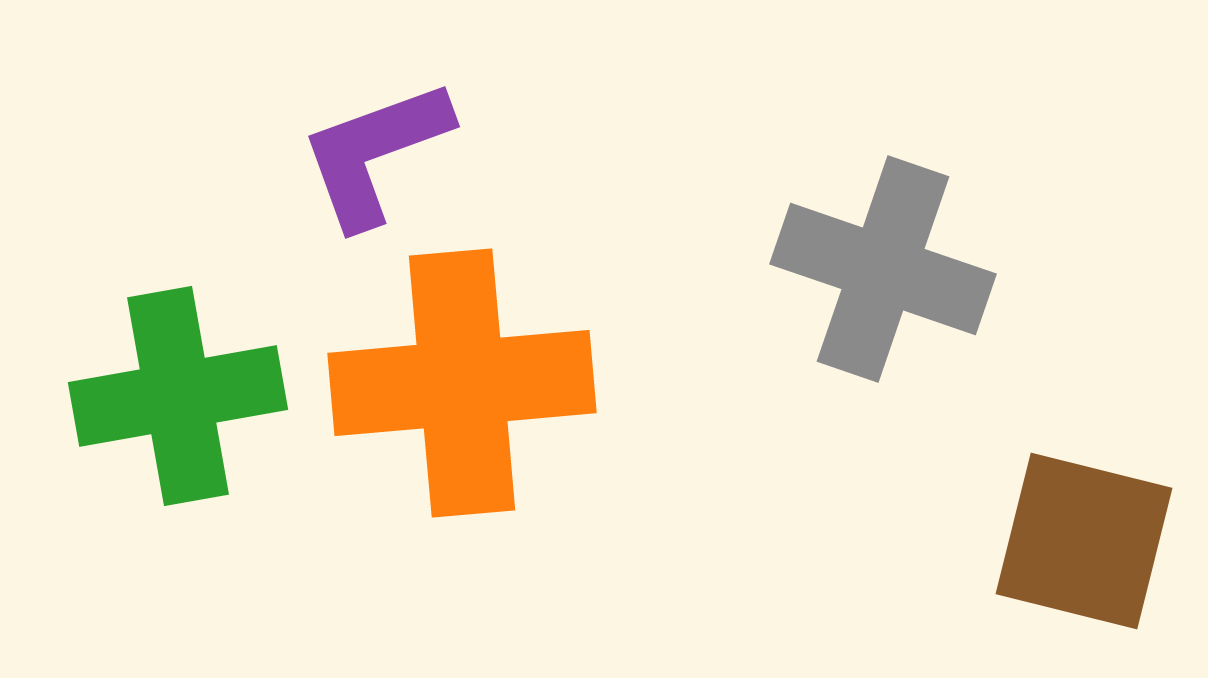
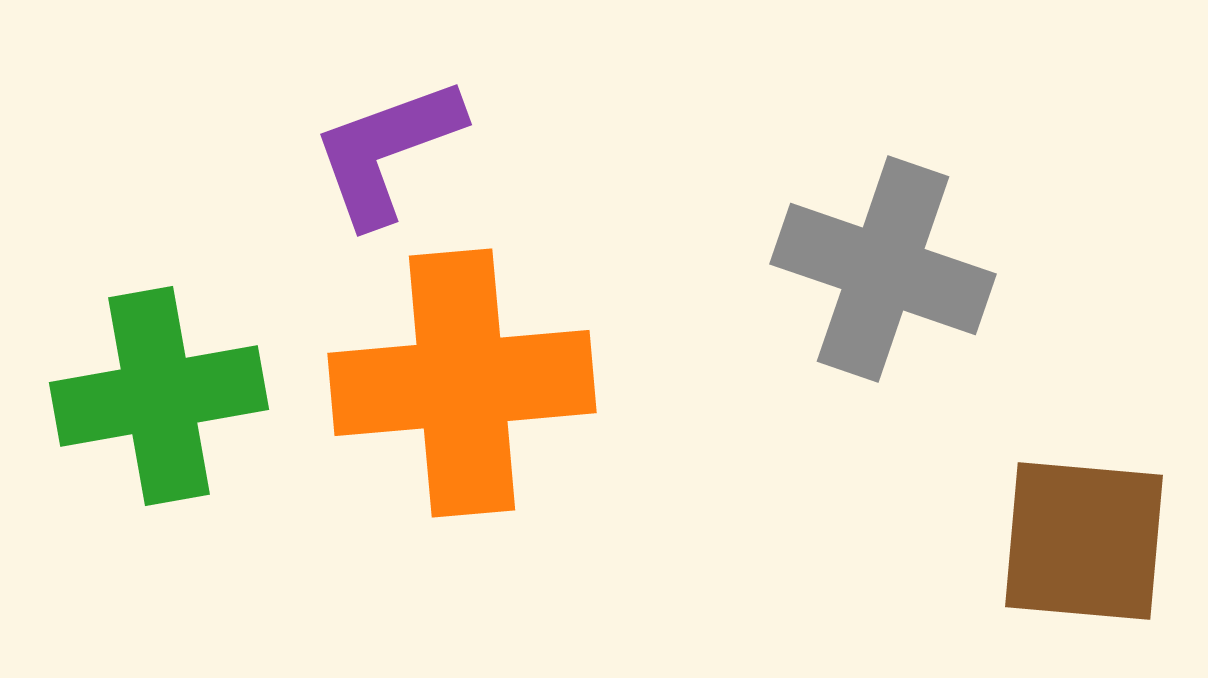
purple L-shape: moved 12 px right, 2 px up
green cross: moved 19 px left
brown square: rotated 9 degrees counterclockwise
